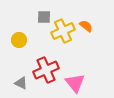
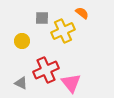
gray square: moved 2 px left, 1 px down
orange semicircle: moved 4 px left, 13 px up
yellow circle: moved 3 px right, 1 px down
pink triangle: moved 4 px left
